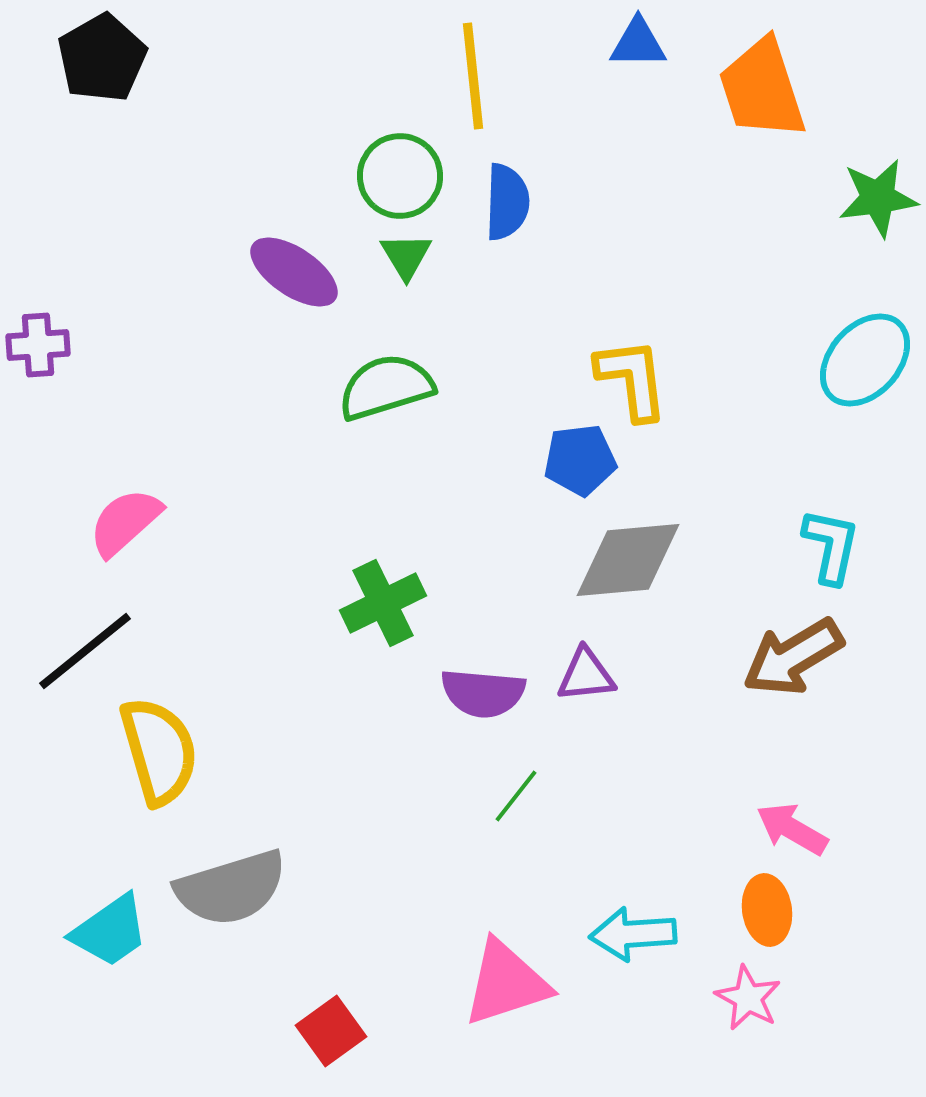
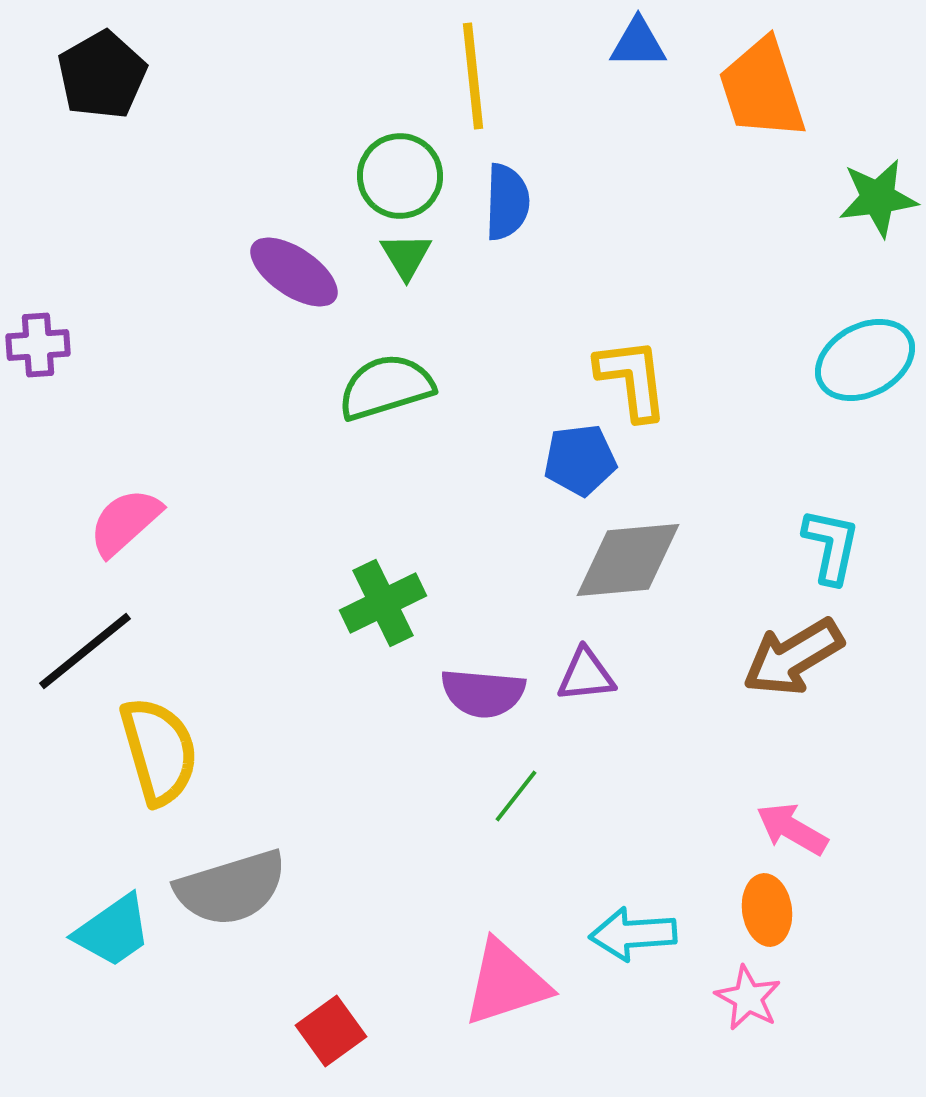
black pentagon: moved 17 px down
cyan ellipse: rotated 20 degrees clockwise
cyan trapezoid: moved 3 px right
